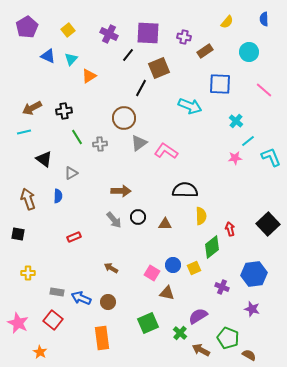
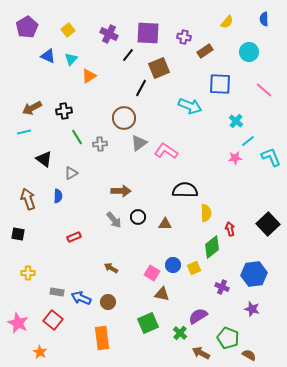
yellow semicircle at (201, 216): moved 5 px right, 3 px up
brown triangle at (167, 293): moved 5 px left, 1 px down
brown arrow at (201, 350): moved 3 px down
